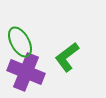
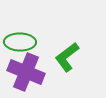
green ellipse: rotated 60 degrees counterclockwise
